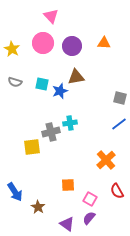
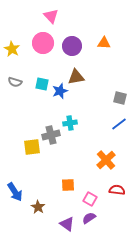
gray cross: moved 3 px down
red semicircle: moved 1 px up; rotated 126 degrees clockwise
purple semicircle: rotated 16 degrees clockwise
